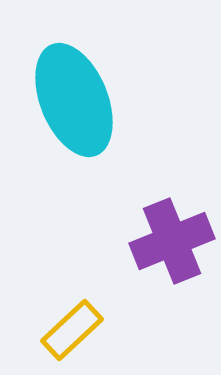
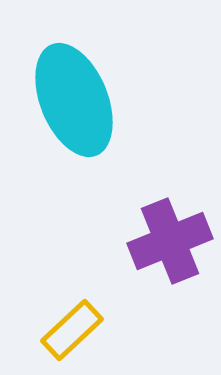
purple cross: moved 2 px left
